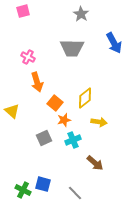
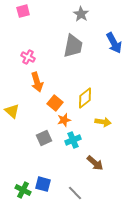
gray trapezoid: moved 1 px right, 2 px up; rotated 80 degrees counterclockwise
yellow arrow: moved 4 px right
